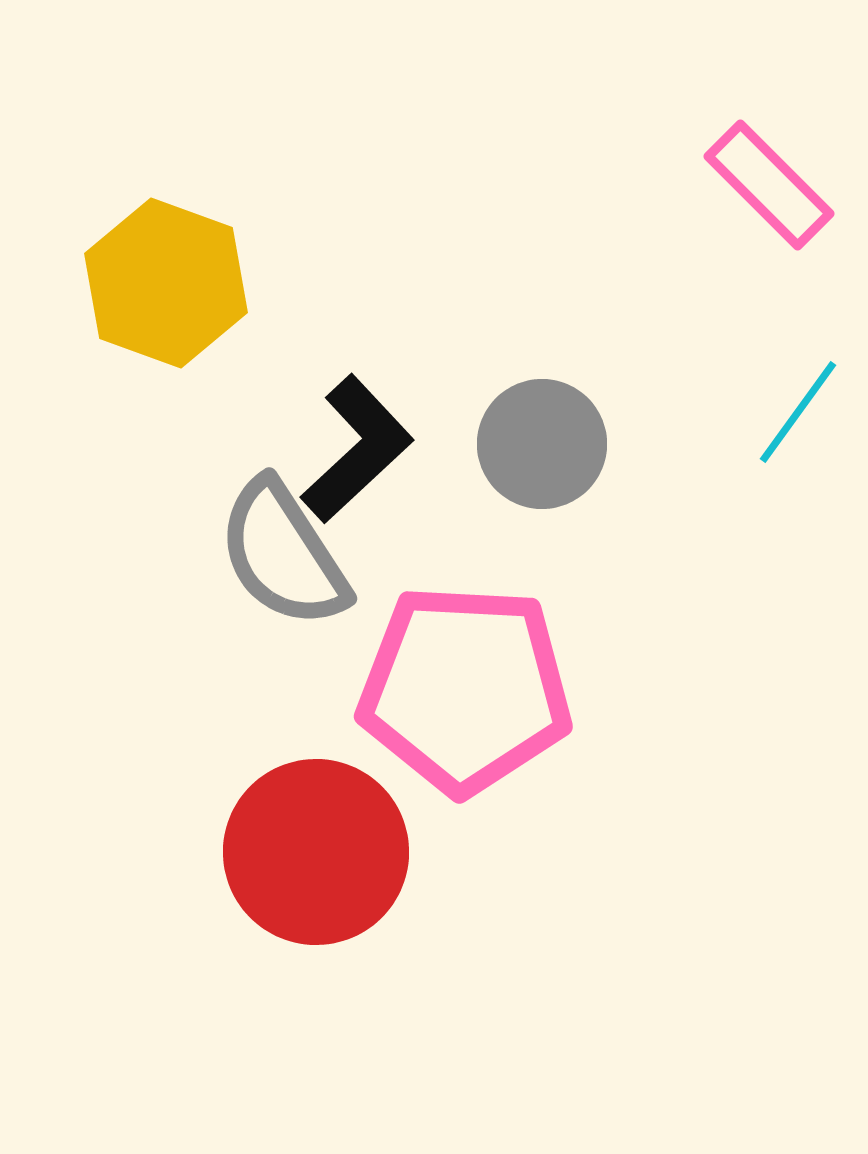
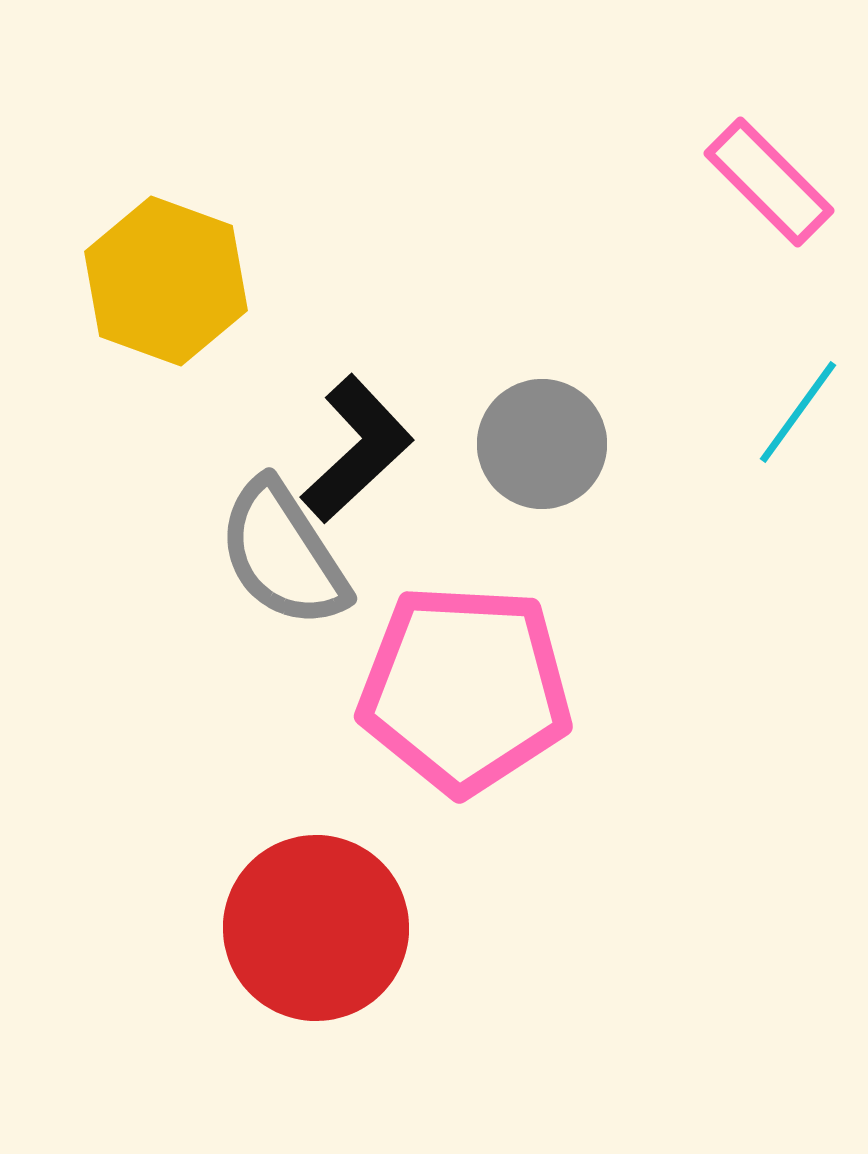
pink rectangle: moved 3 px up
yellow hexagon: moved 2 px up
red circle: moved 76 px down
